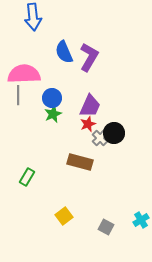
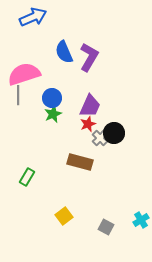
blue arrow: rotated 108 degrees counterclockwise
pink semicircle: rotated 16 degrees counterclockwise
